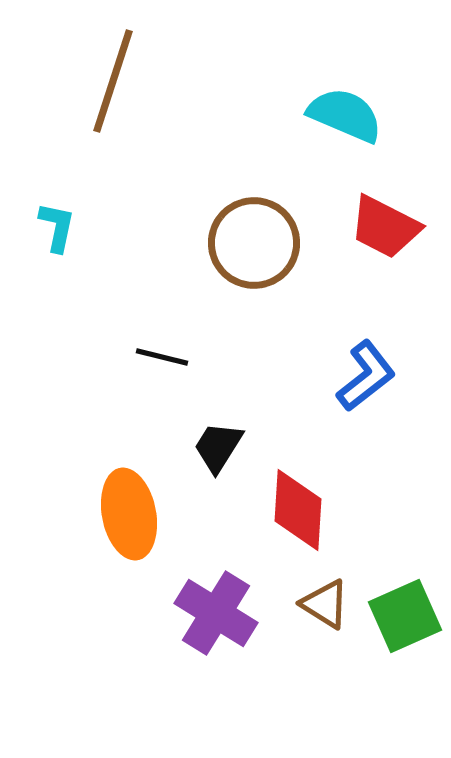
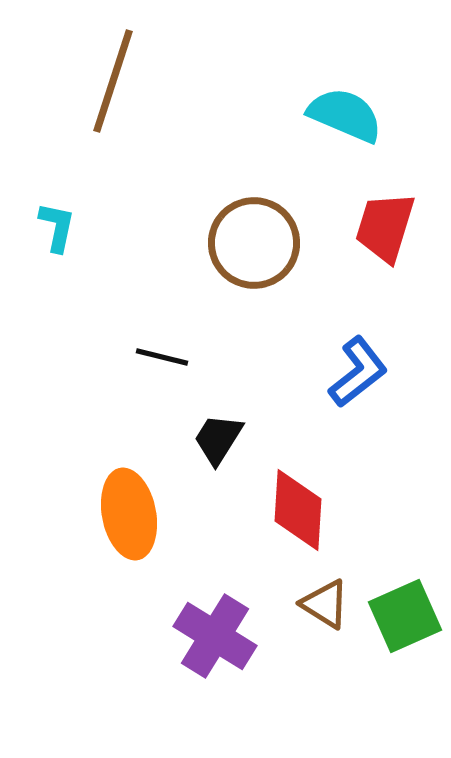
red trapezoid: rotated 80 degrees clockwise
blue L-shape: moved 8 px left, 4 px up
black trapezoid: moved 8 px up
purple cross: moved 1 px left, 23 px down
